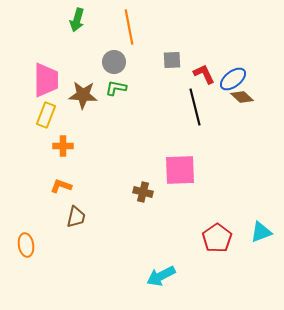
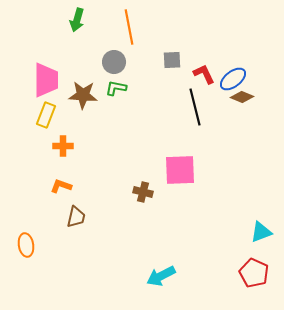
brown diamond: rotated 20 degrees counterclockwise
red pentagon: moved 37 px right, 35 px down; rotated 12 degrees counterclockwise
